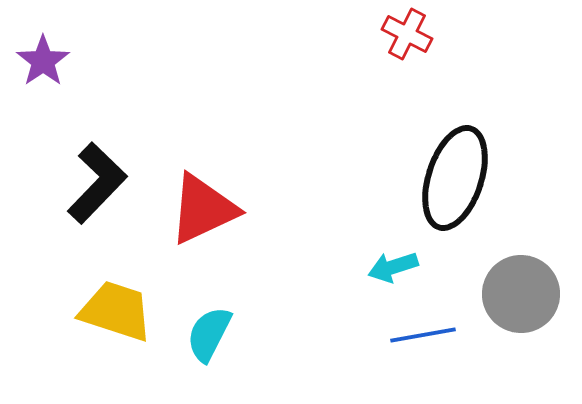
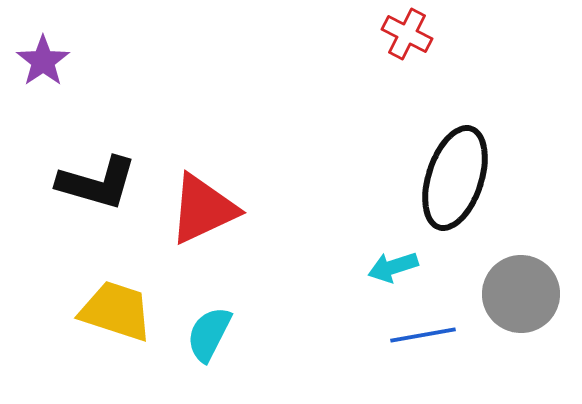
black L-shape: rotated 62 degrees clockwise
